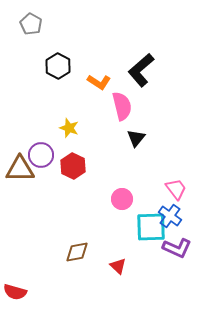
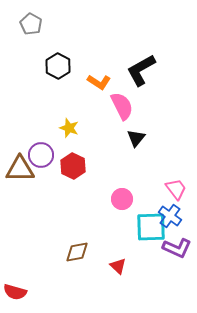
black L-shape: rotated 12 degrees clockwise
pink semicircle: rotated 12 degrees counterclockwise
